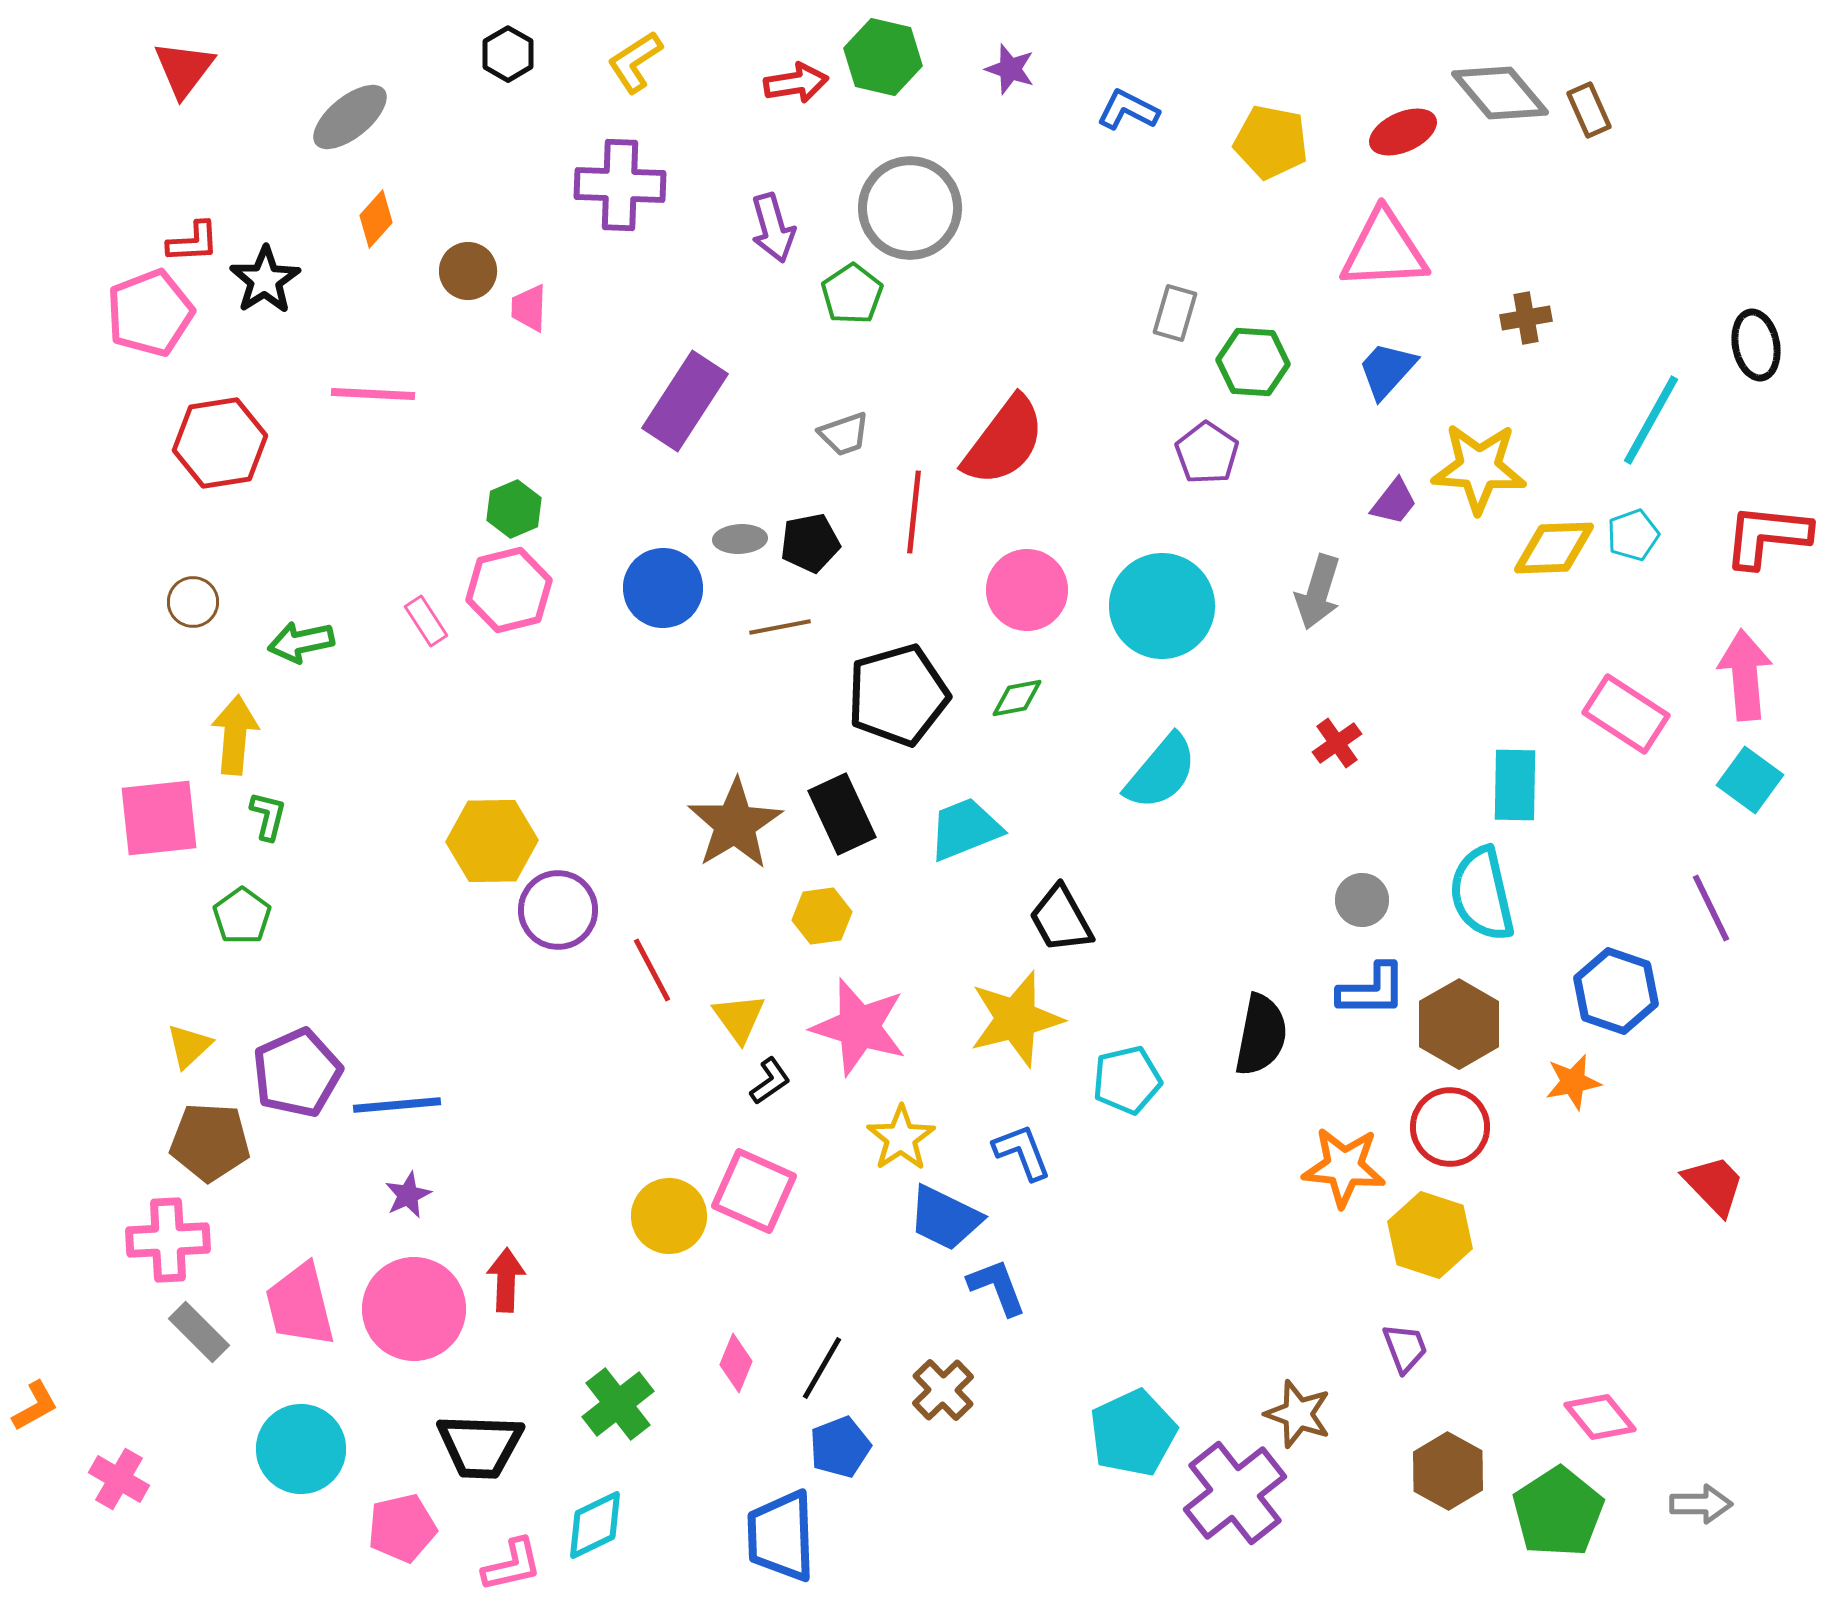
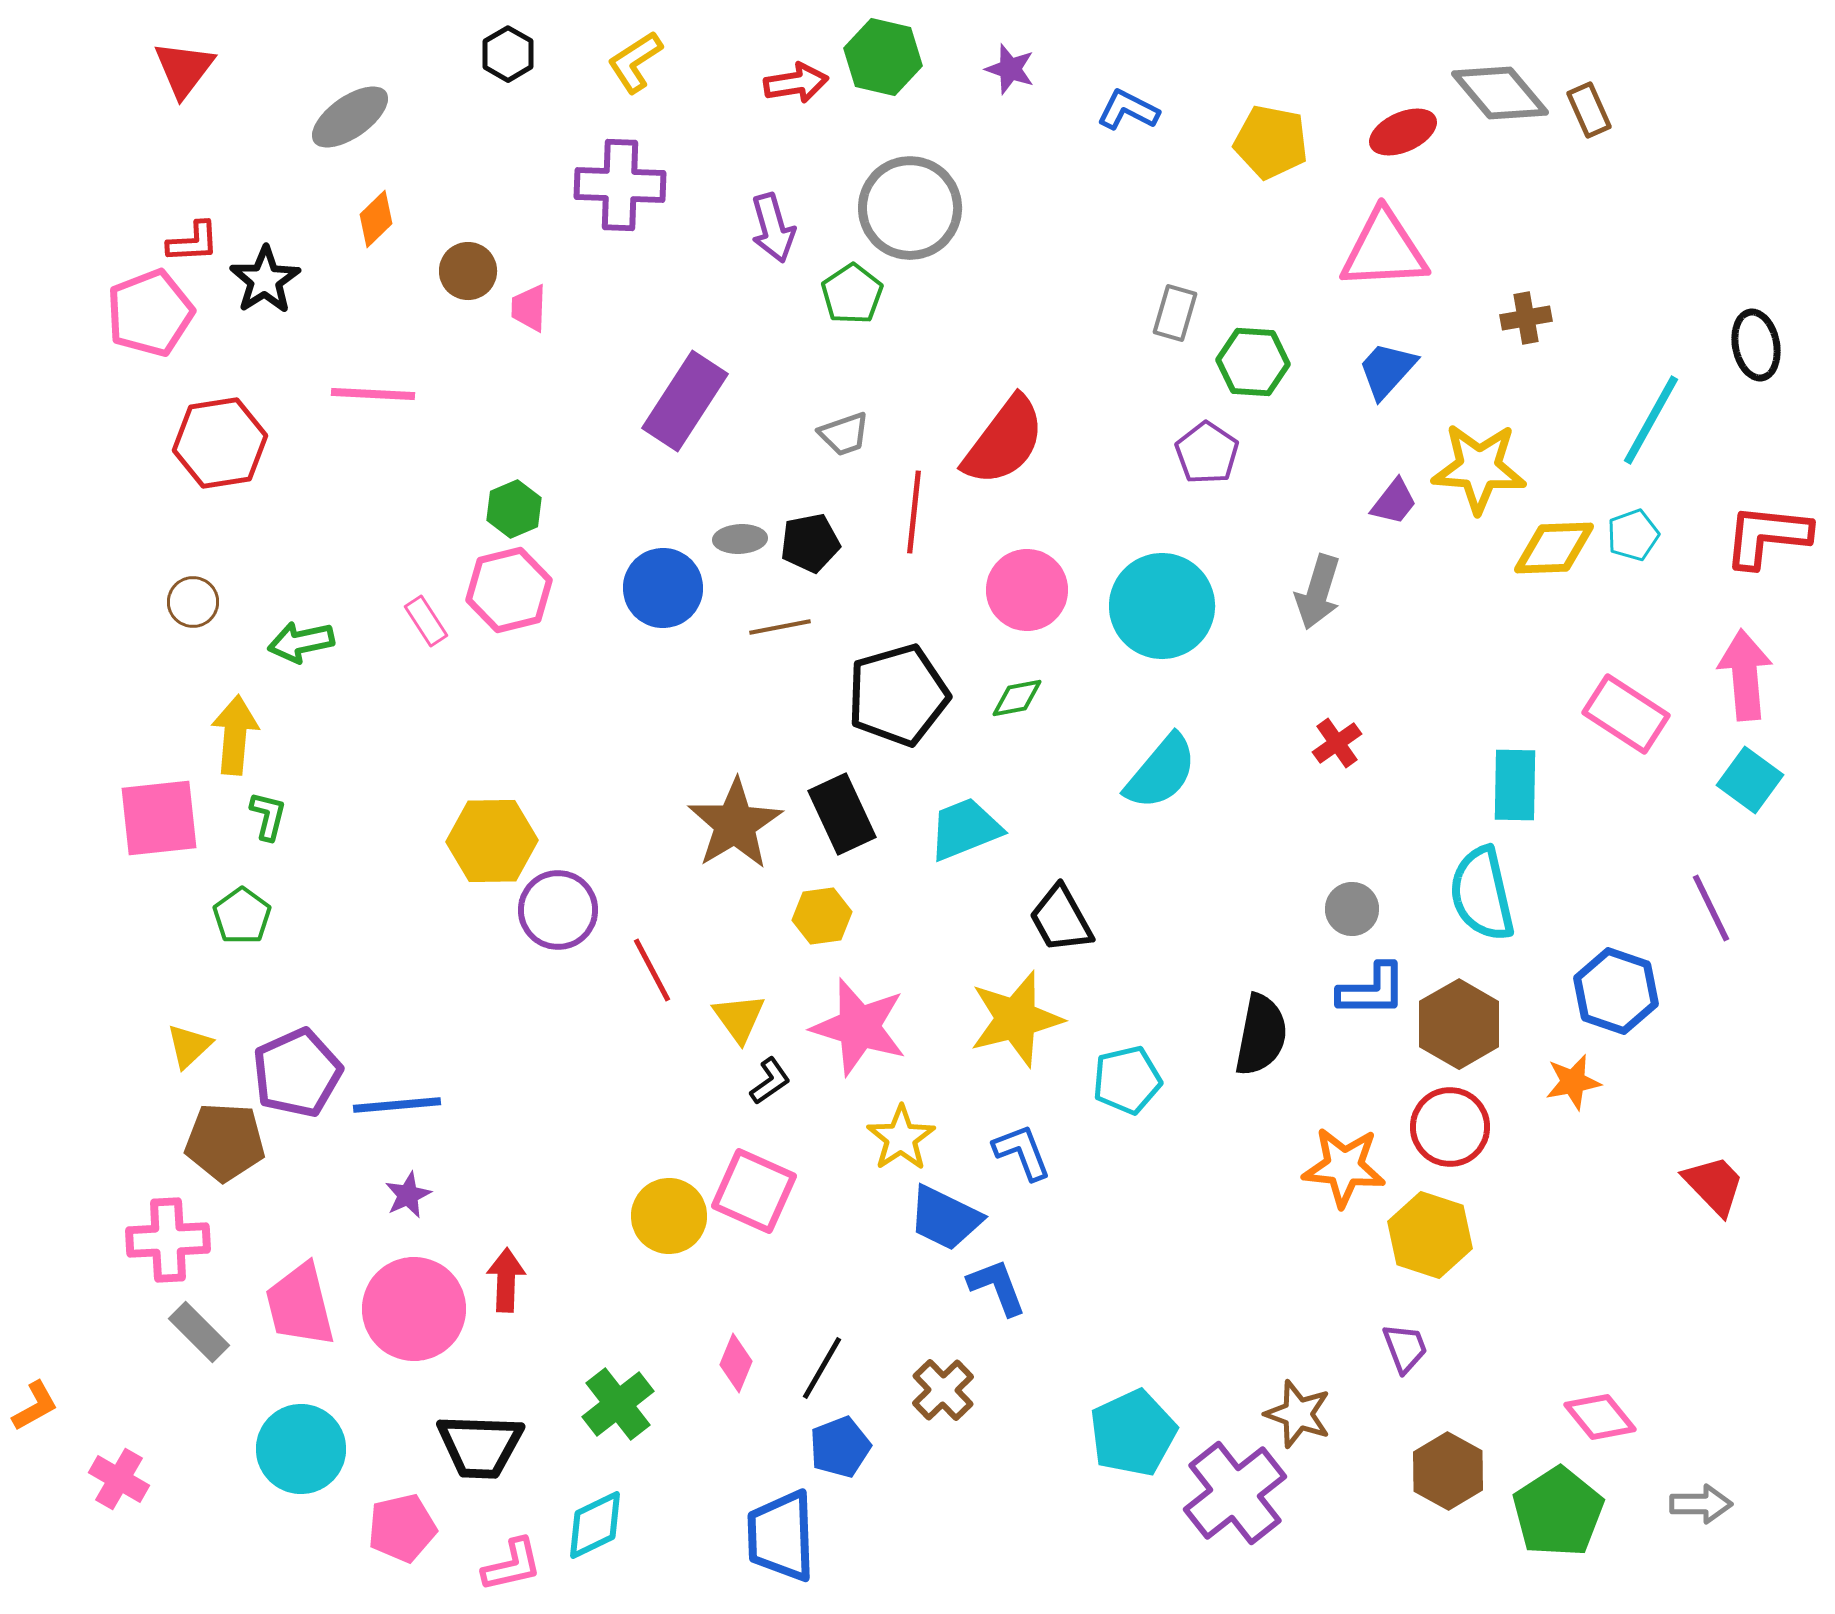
gray ellipse at (350, 117): rotated 4 degrees clockwise
orange diamond at (376, 219): rotated 4 degrees clockwise
gray circle at (1362, 900): moved 10 px left, 9 px down
brown pentagon at (210, 1142): moved 15 px right
